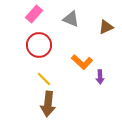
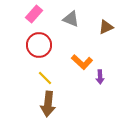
yellow line: moved 1 px right, 1 px up
